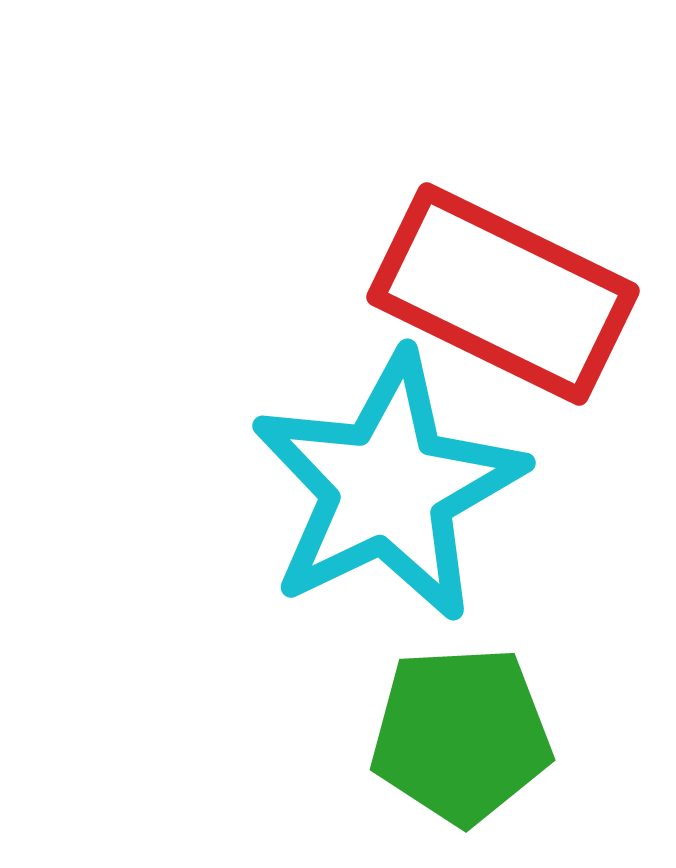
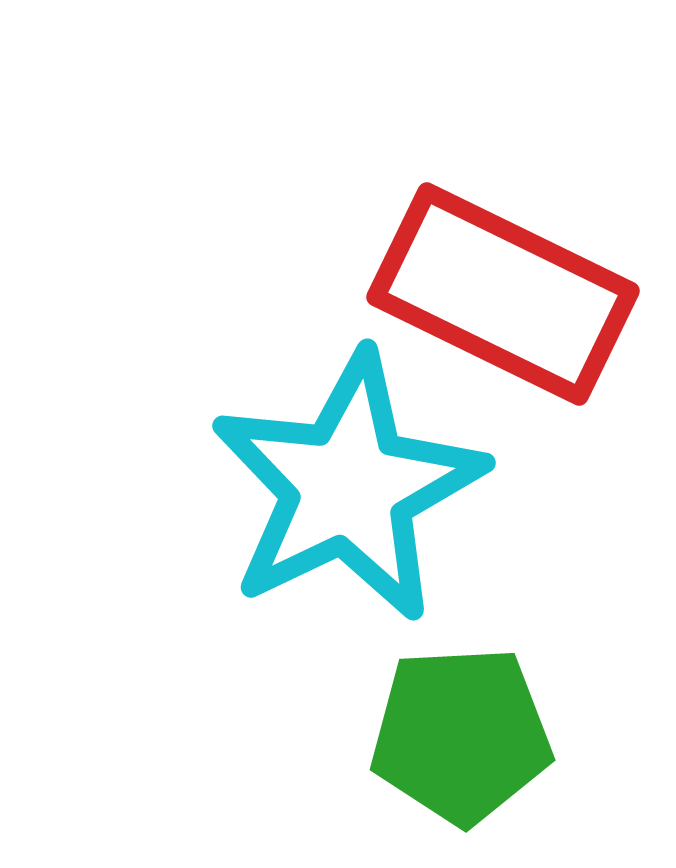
cyan star: moved 40 px left
